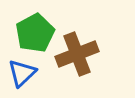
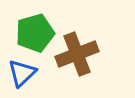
green pentagon: rotated 12 degrees clockwise
